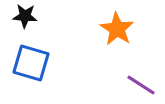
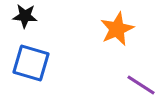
orange star: rotated 16 degrees clockwise
